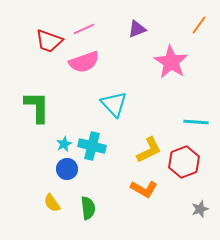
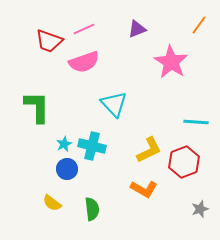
yellow semicircle: rotated 18 degrees counterclockwise
green semicircle: moved 4 px right, 1 px down
